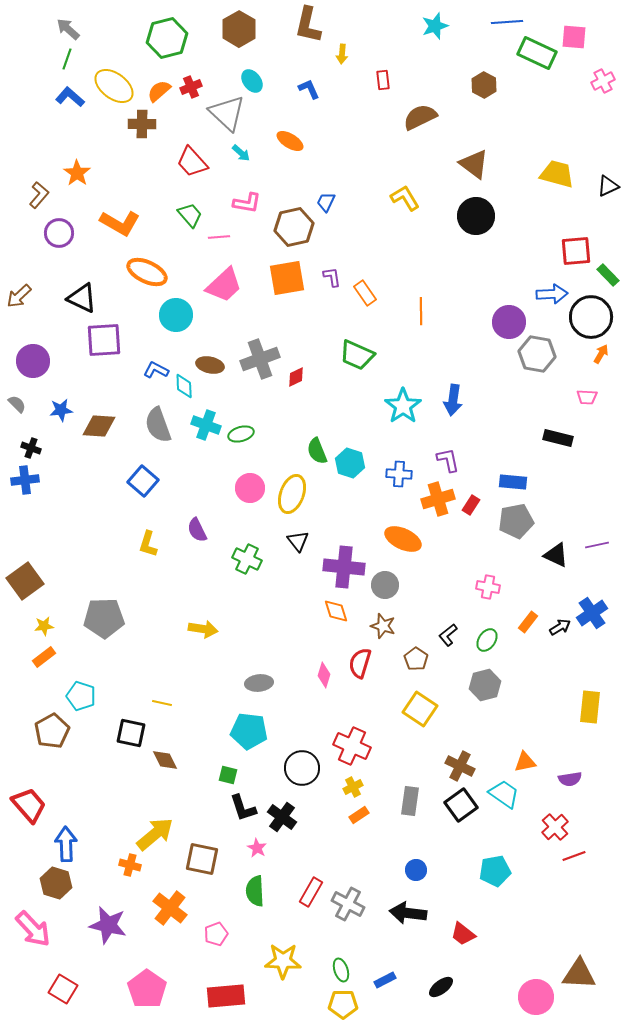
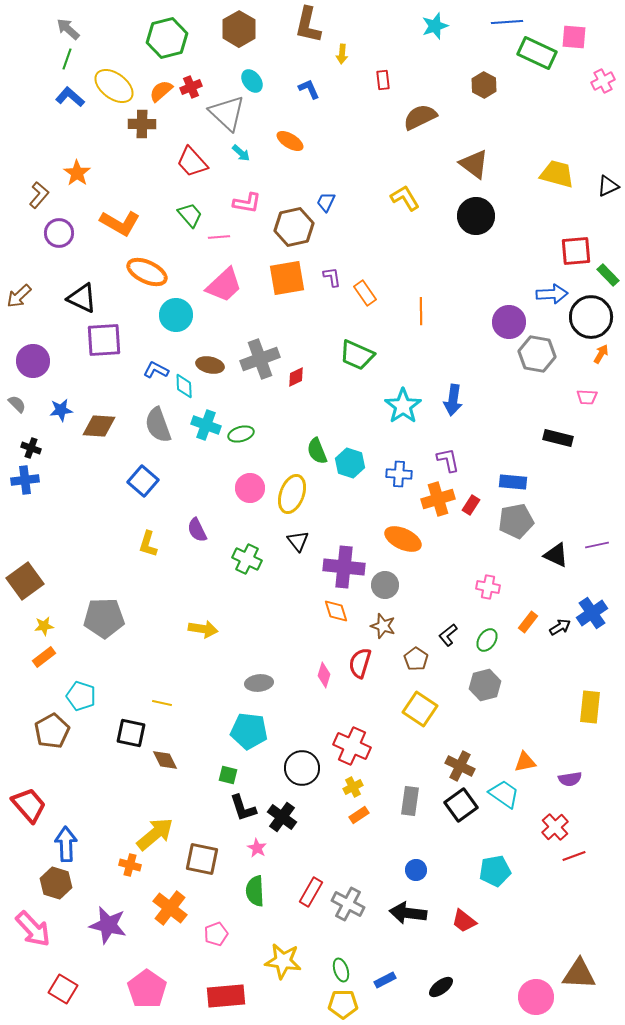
orange semicircle at (159, 91): moved 2 px right
red trapezoid at (463, 934): moved 1 px right, 13 px up
yellow star at (283, 961): rotated 6 degrees clockwise
